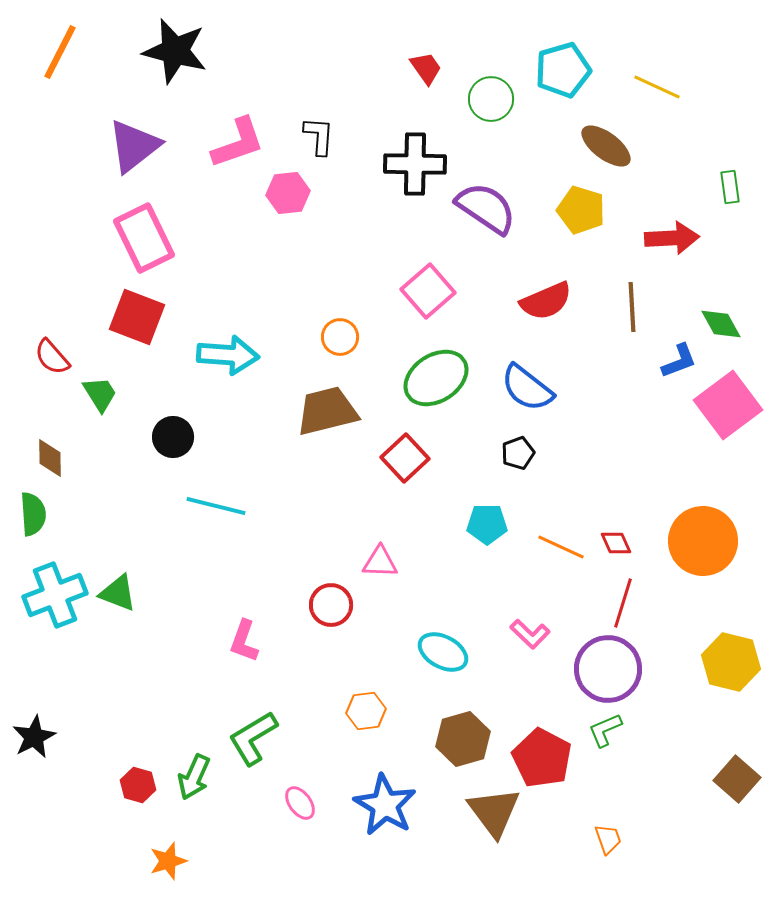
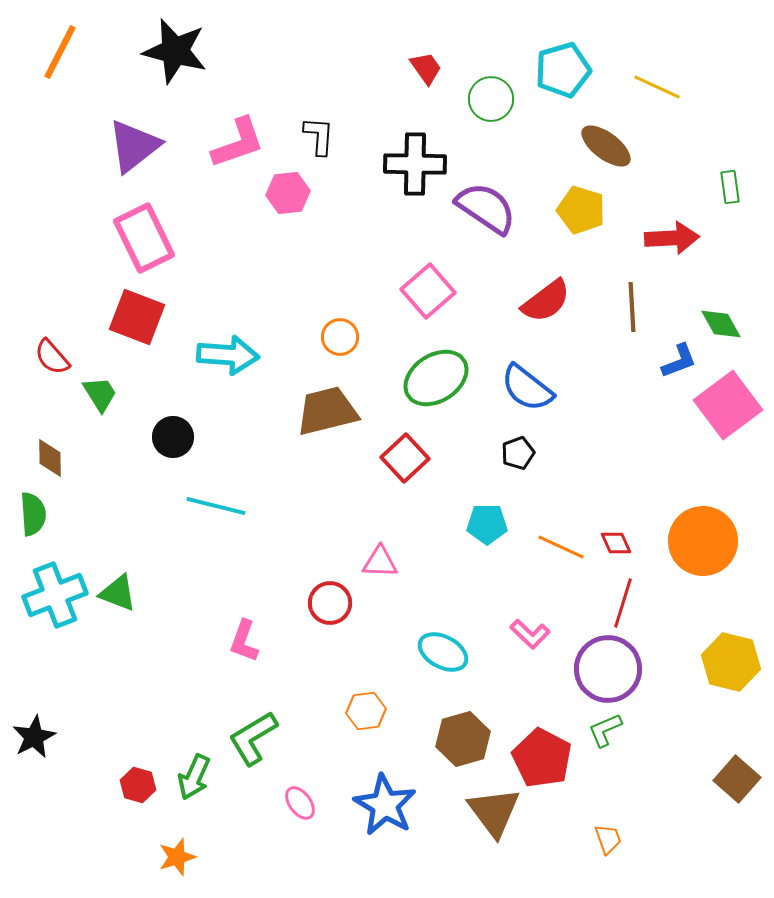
red semicircle at (546, 301): rotated 14 degrees counterclockwise
red circle at (331, 605): moved 1 px left, 2 px up
orange star at (168, 861): moved 9 px right, 4 px up
